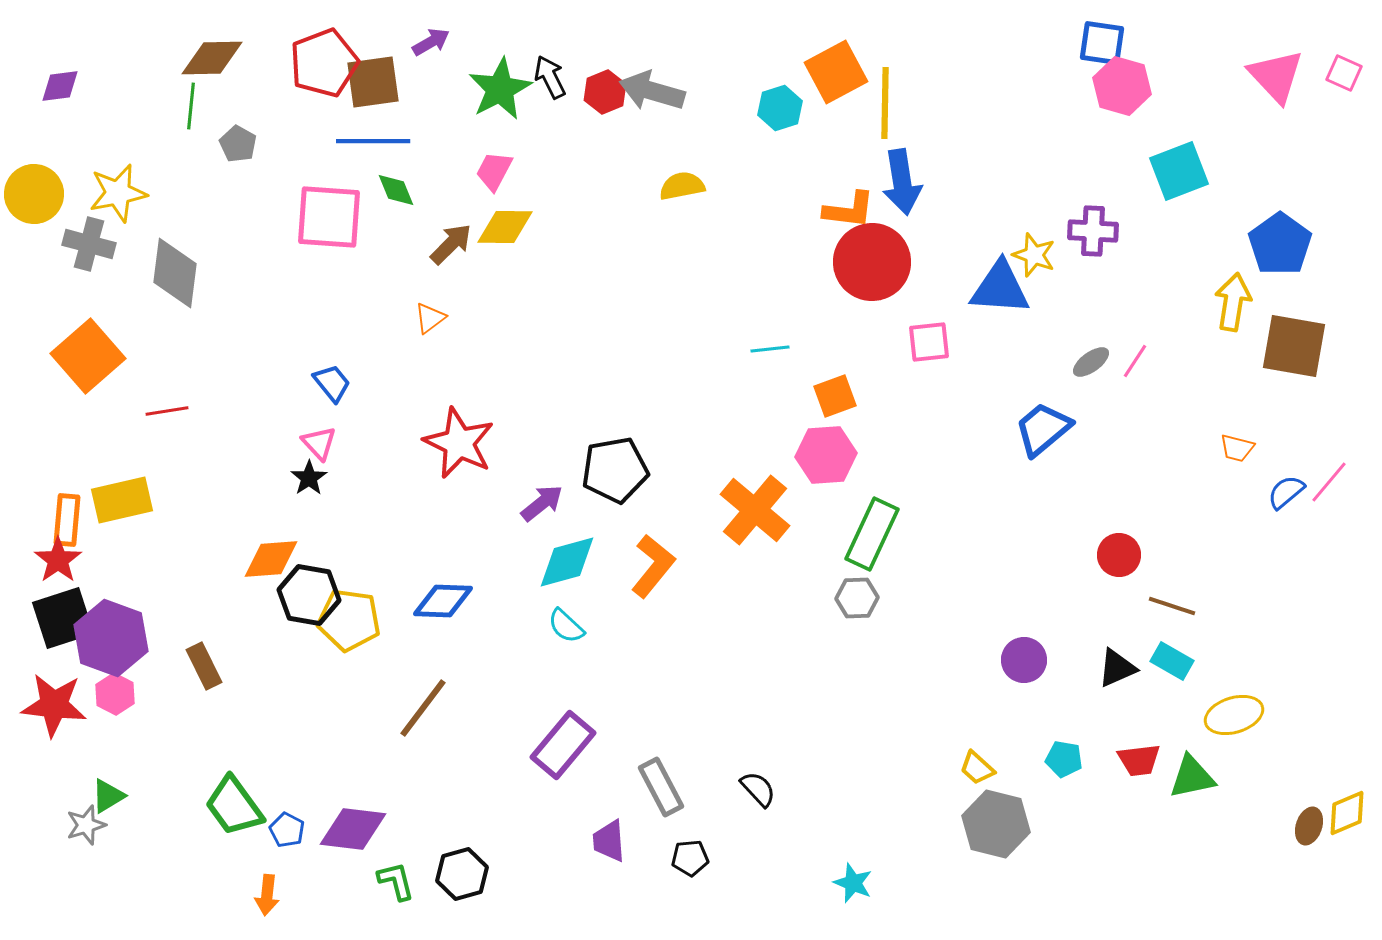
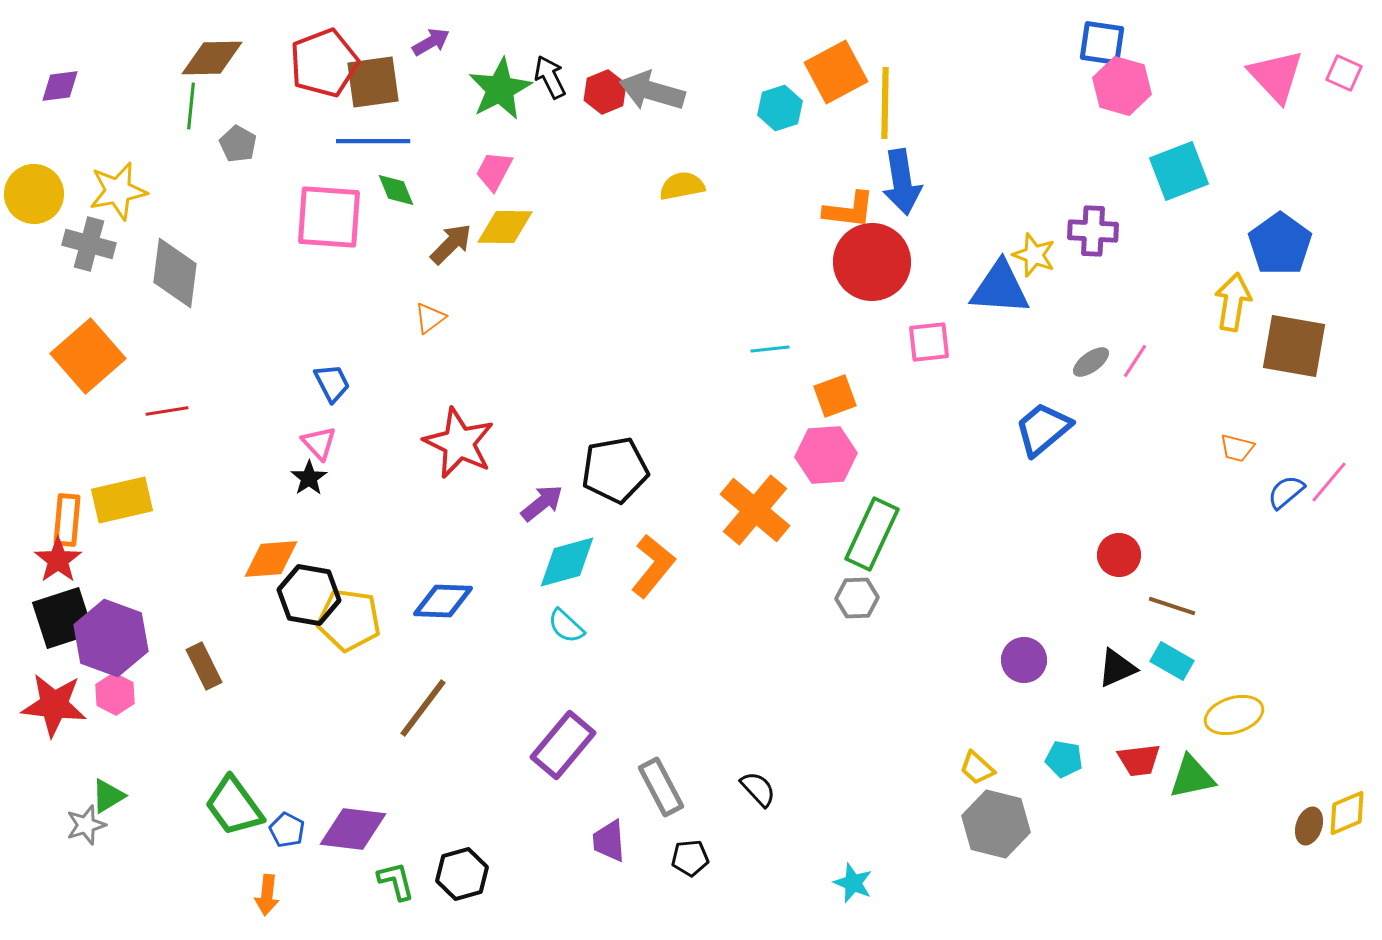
yellow star at (118, 193): moved 2 px up
blue trapezoid at (332, 383): rotated 12 degrees clockwise
